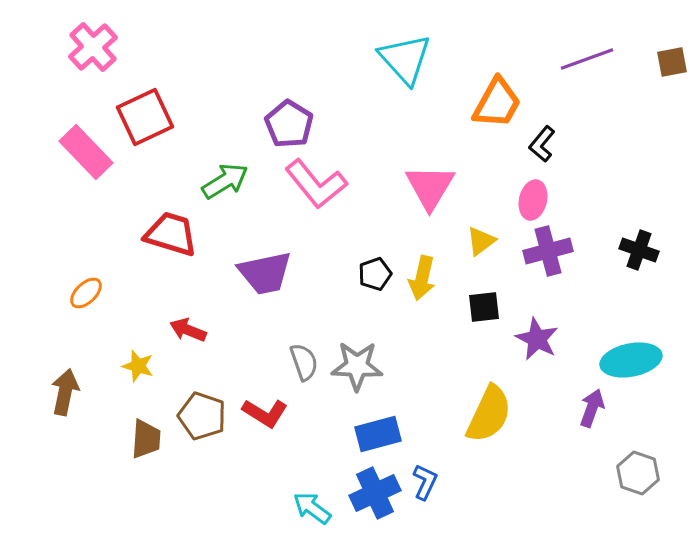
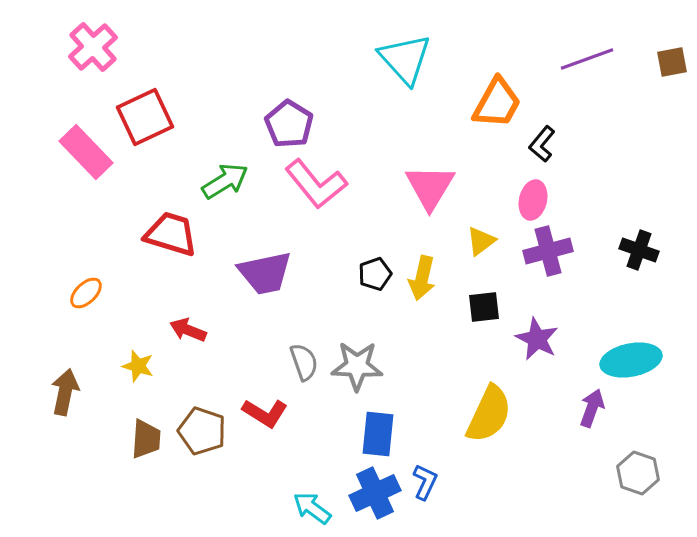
brown pentagon: moved 15 px down
blue rectangle: rotated 69 degrees counterclockwise
